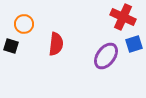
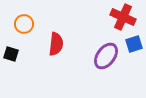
black square: moved 8 px down
